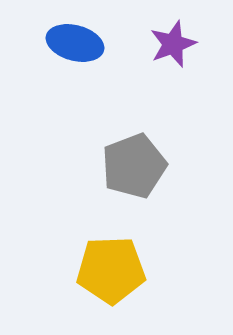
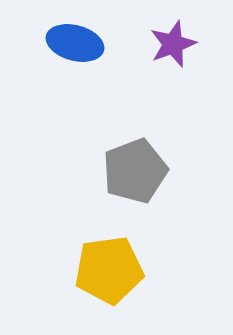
gray pentagon: moved 1 px right, 5 px down
yellow pentagon: moved 2 px left; rotated 6 degrees counterclockwise
